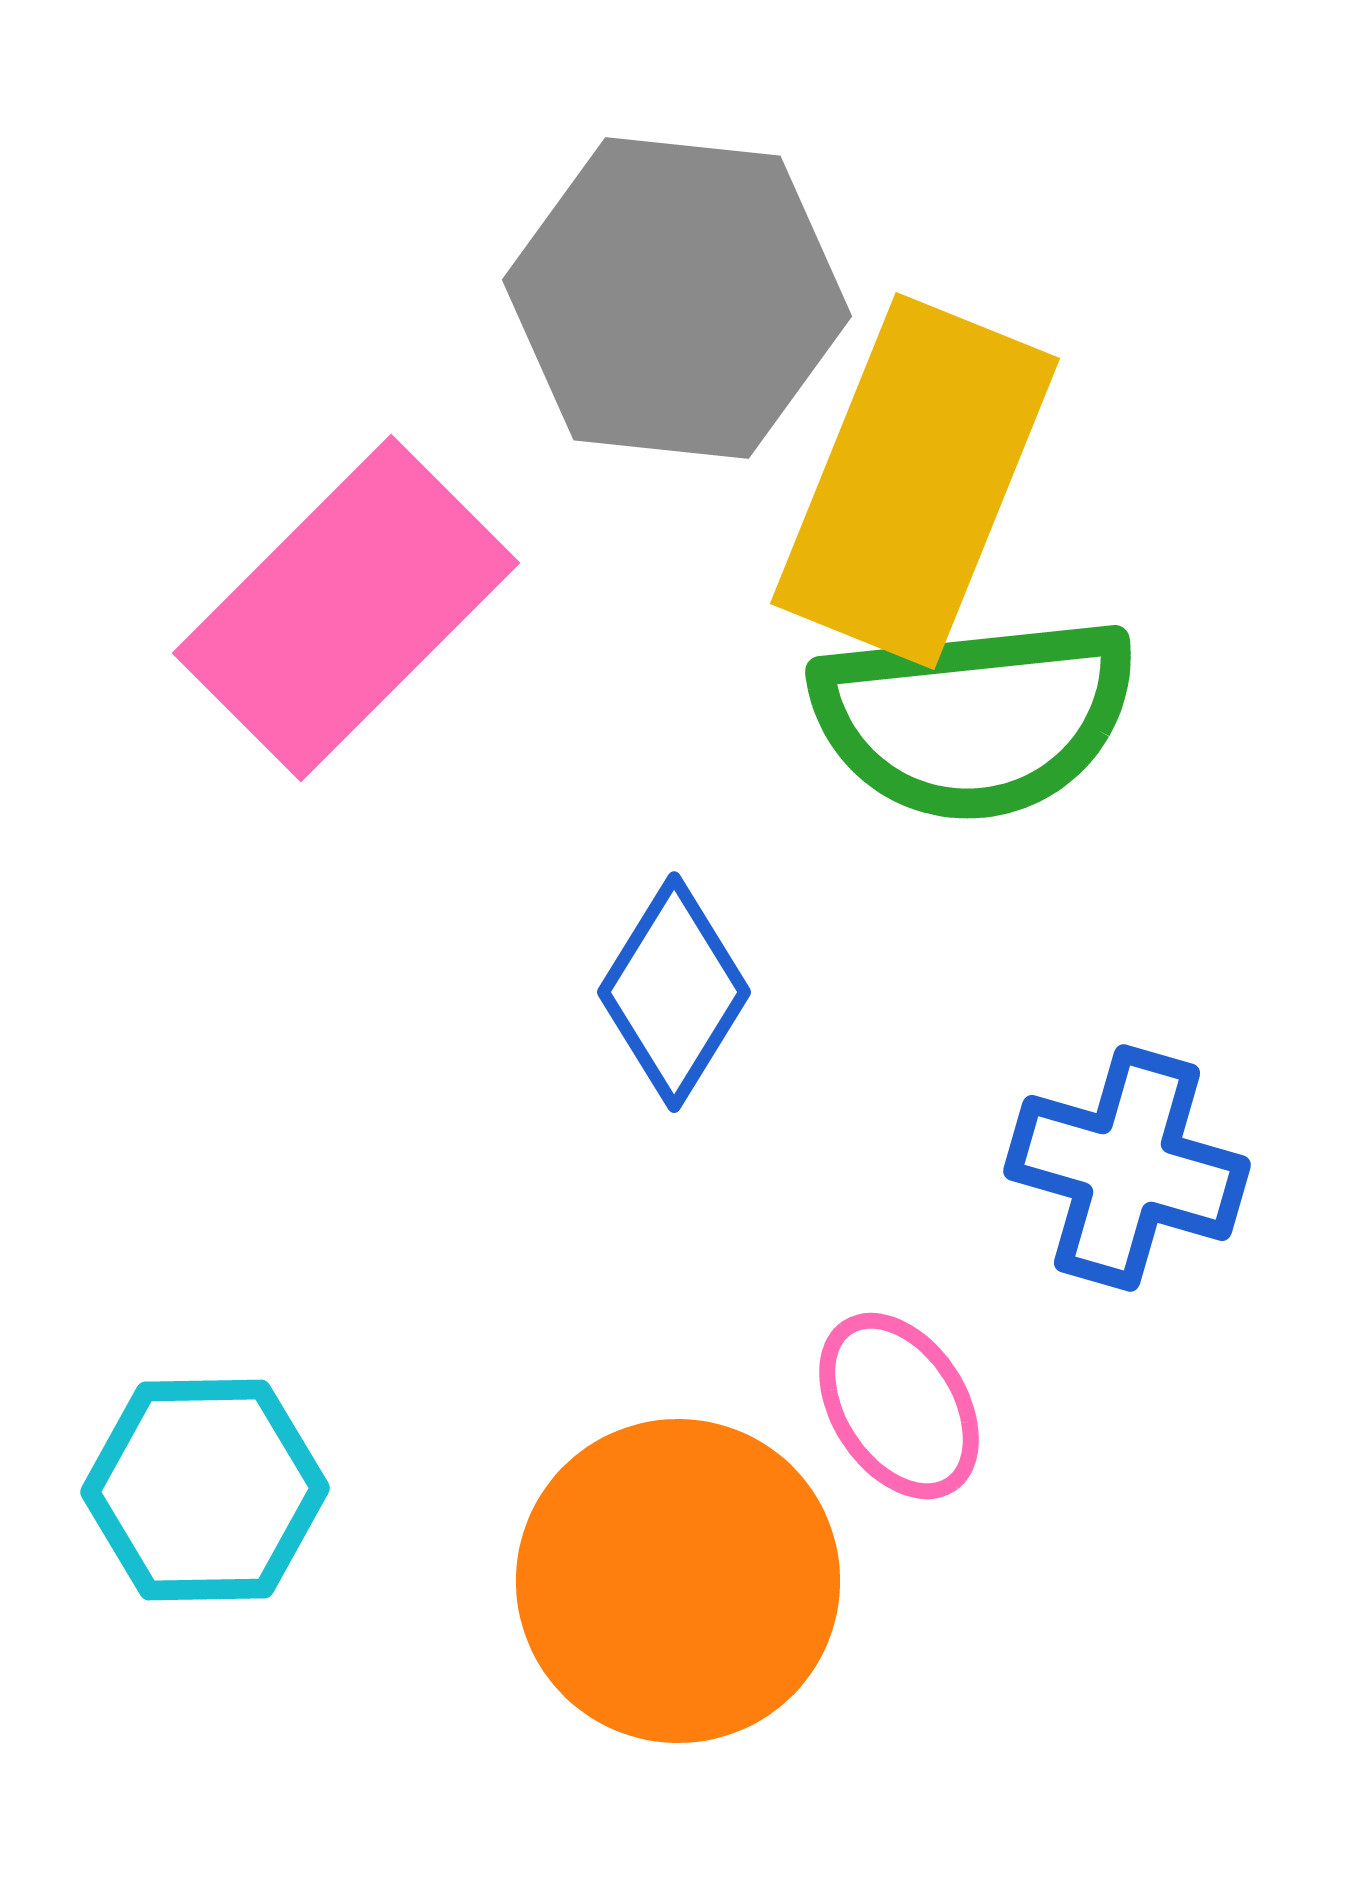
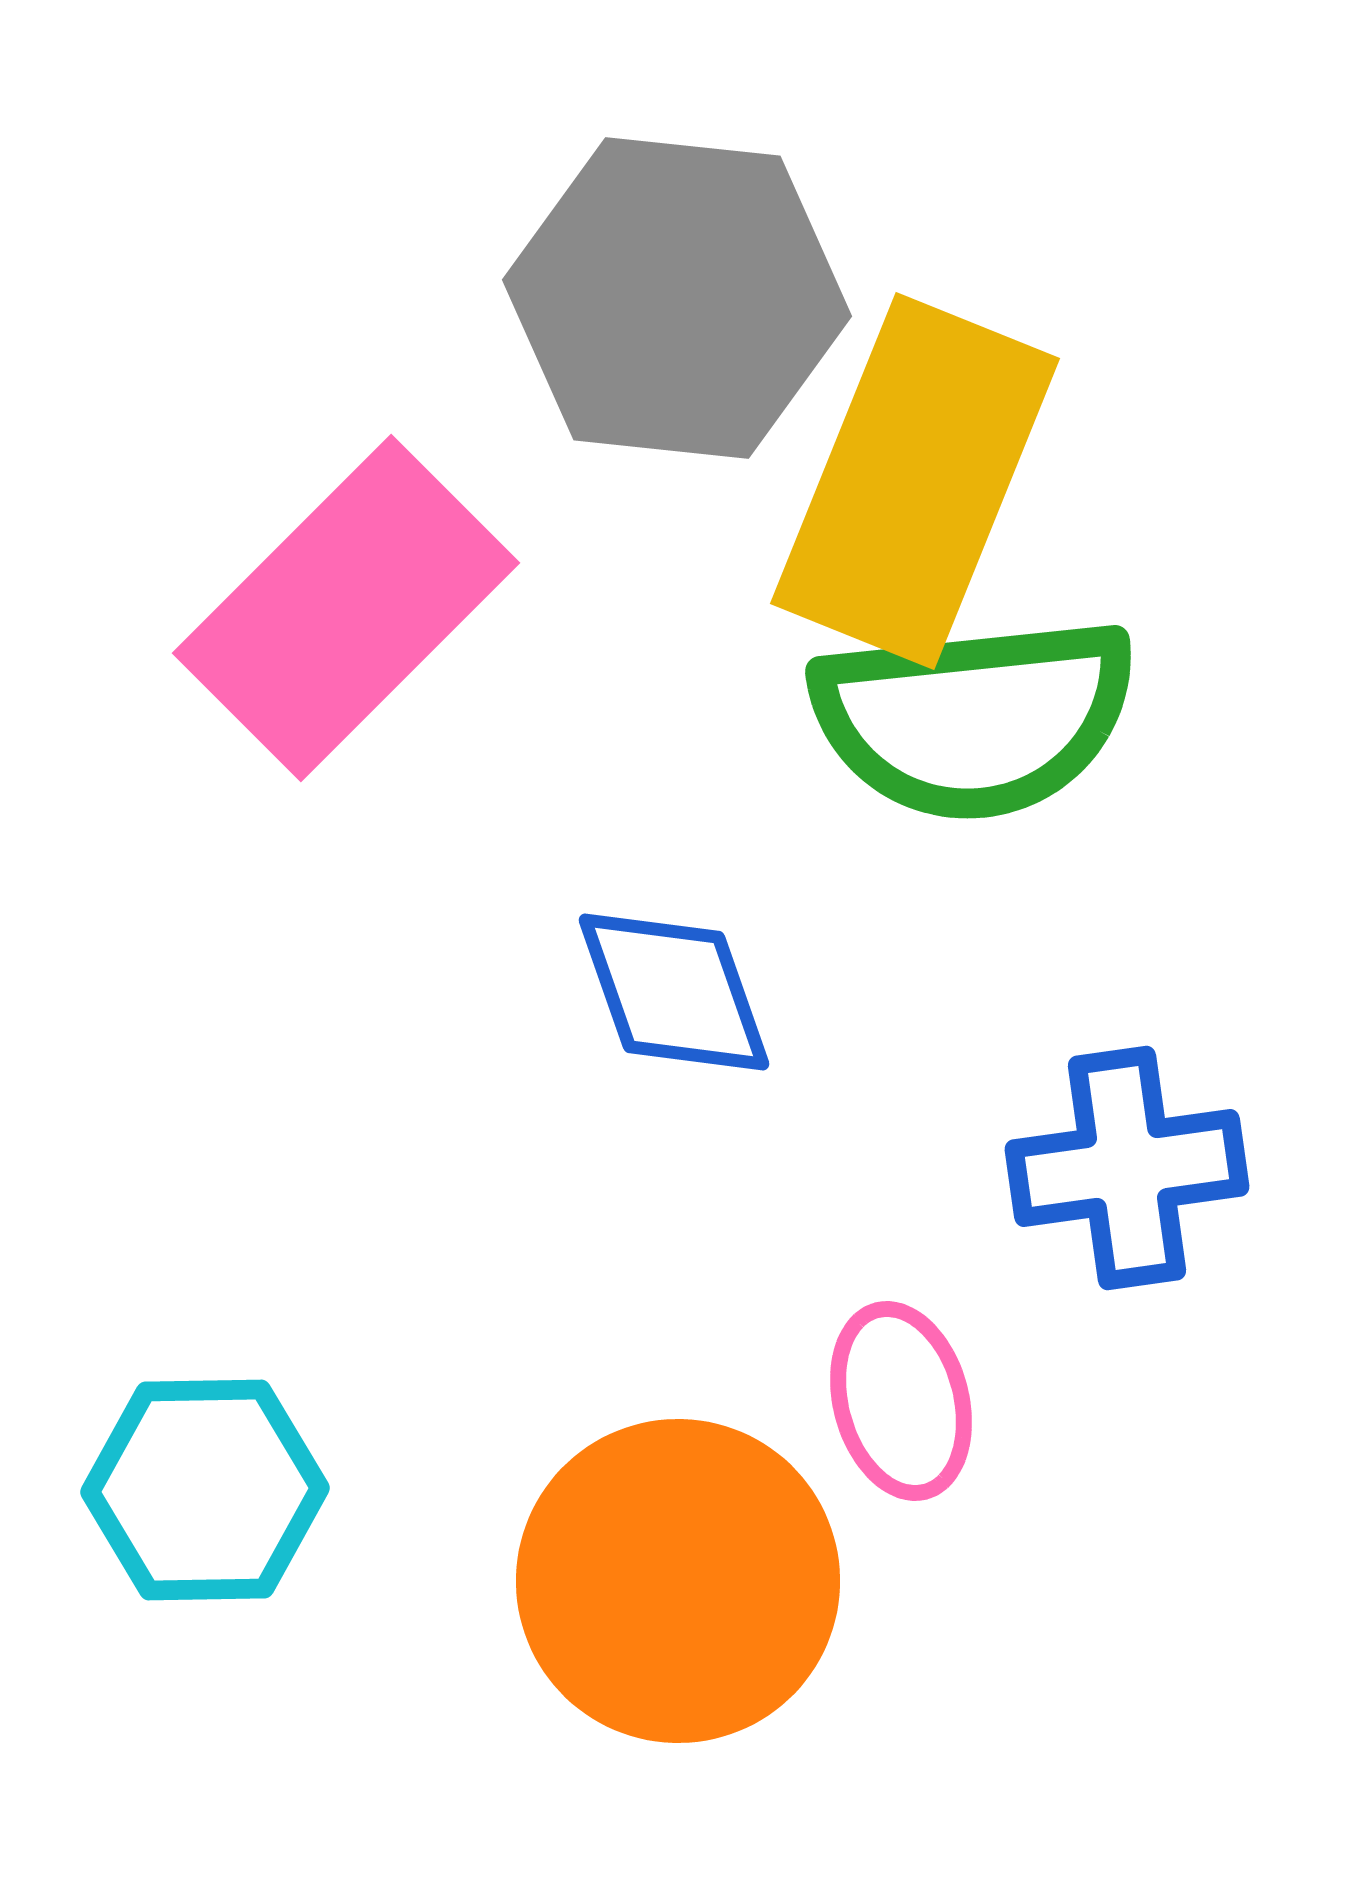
blue diamond: rotated 51 degrees counterclockwise
blue cross: rotated 24 degrees counterclockwise
pink ellipse: moved 2 px right, 5 px up; rotated 18 degrees clockwise
